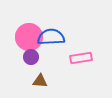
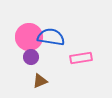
blue semicircle: rotated 12 degrees clockwise
brown triangle: rotated 28 degrees counterclockwise
